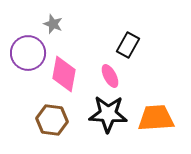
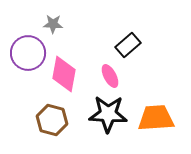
gray star: rotated 18 degrees counterclockwise
black rectangle: rotated 20 degrees clockwise
brown hexagon: rotated 8 degrees clockwise
